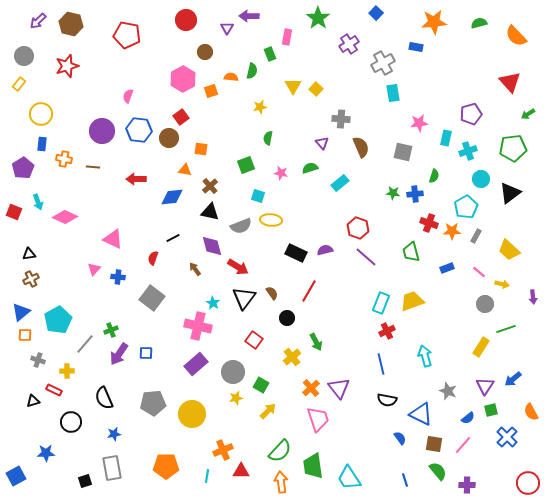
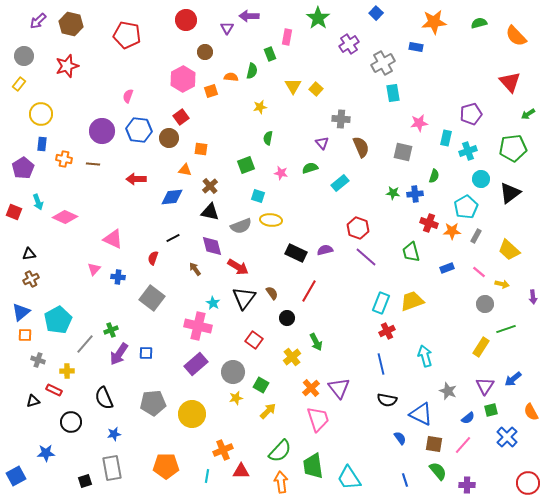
brown line at (93, 167): moved 3 px up
